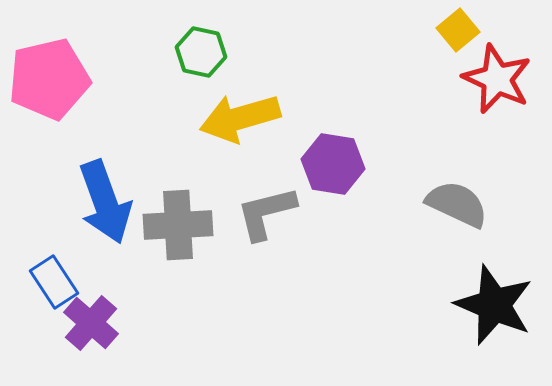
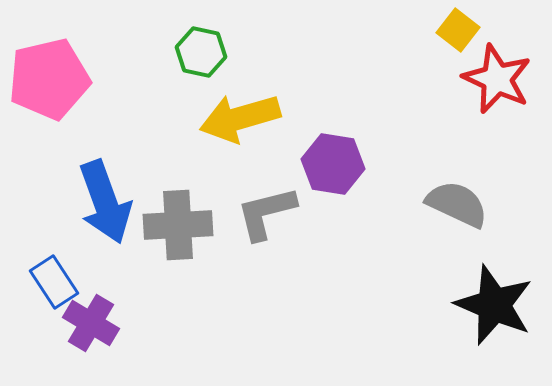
yellow square: rotated 12 degrees counterclockwise
purple cross: rotated 10 degrees counterclockwise
